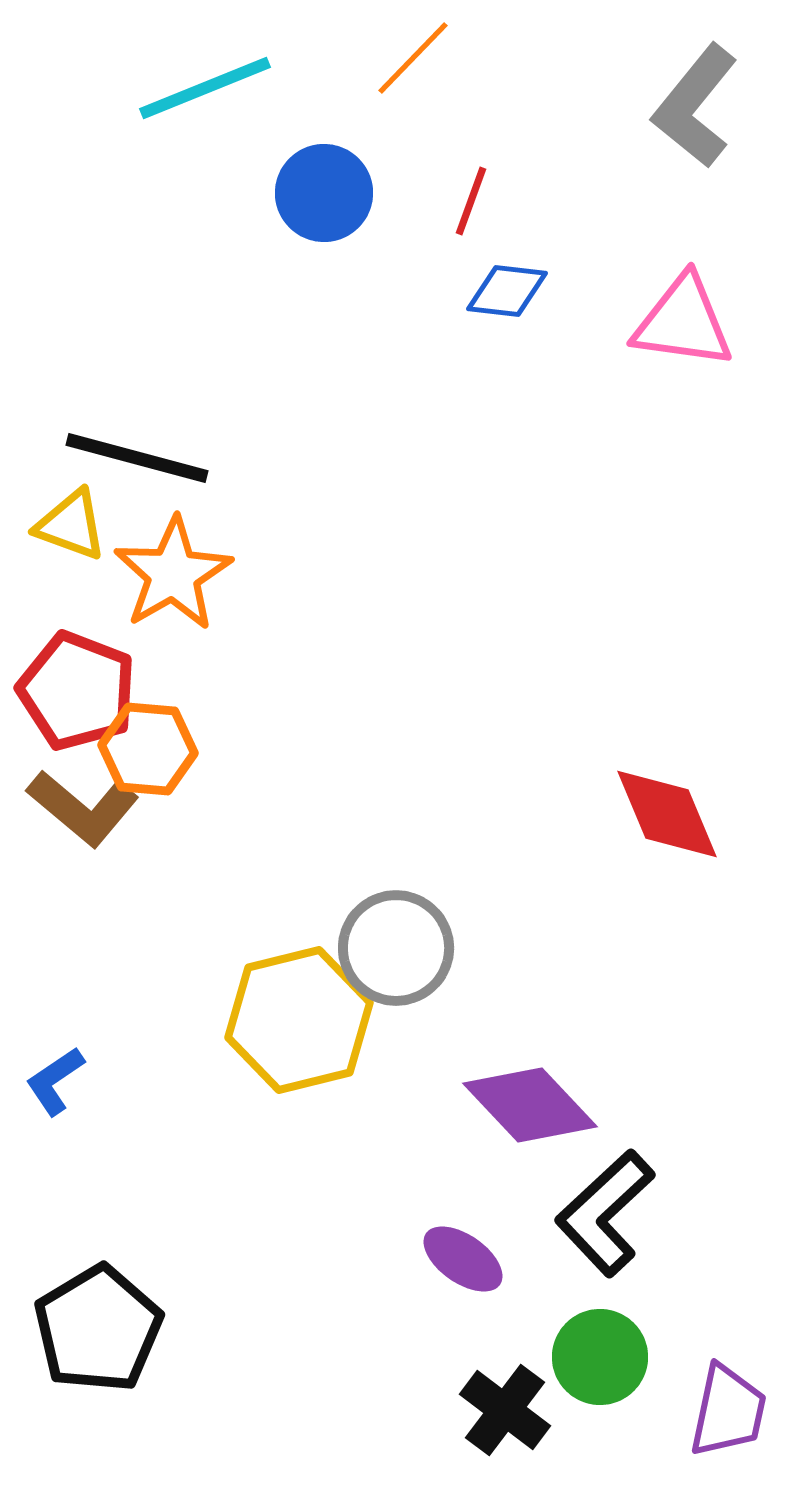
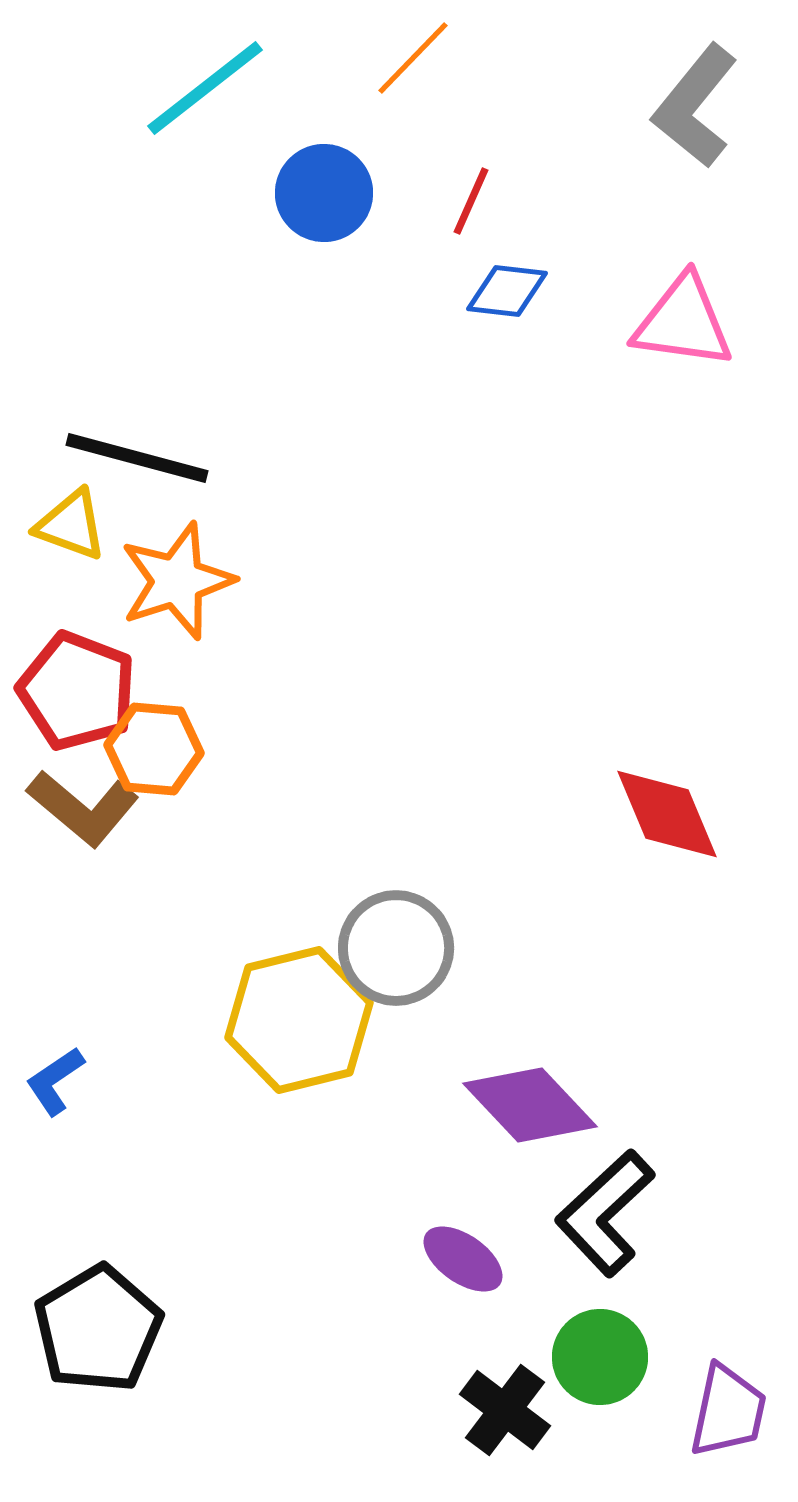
cyan line: rotated 16 degrees counterclockwise
red line: rotated 4 degrees clockwise
orange star: moved 4 px right, 7 px down; rotated 12 degrees clockwise
orange hexagon: moved 6 px right
